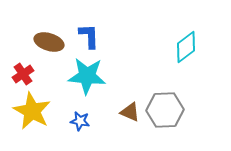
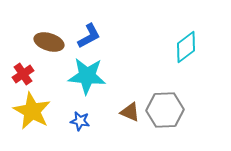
blue L-shape: rotated 64 degrees clockwise
